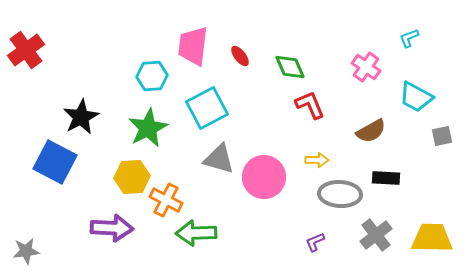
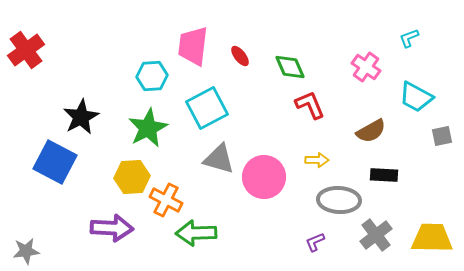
black rectangle: moved 2 px left, 3 px up
gray ellipse: moved 1 px left, 6 px down
